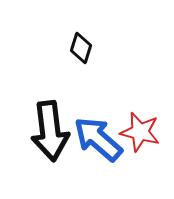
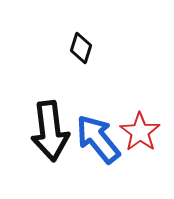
red star: rotated 21 degrees clockwise
blue arrow: rotated 10 degrees clockwise
